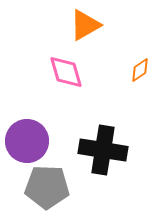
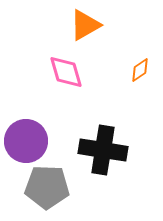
purple circle: moved 1 px left
